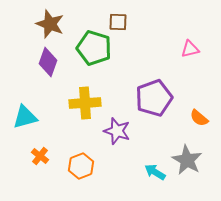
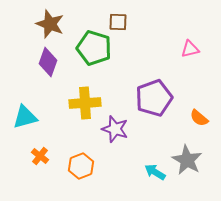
purple star: moved 2 px left, 2 px up
